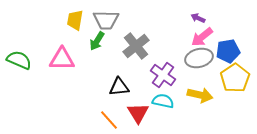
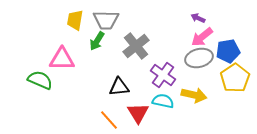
green semicircle: moved 21 px right, 20 px down
yellow arrow: moved 6 px left
